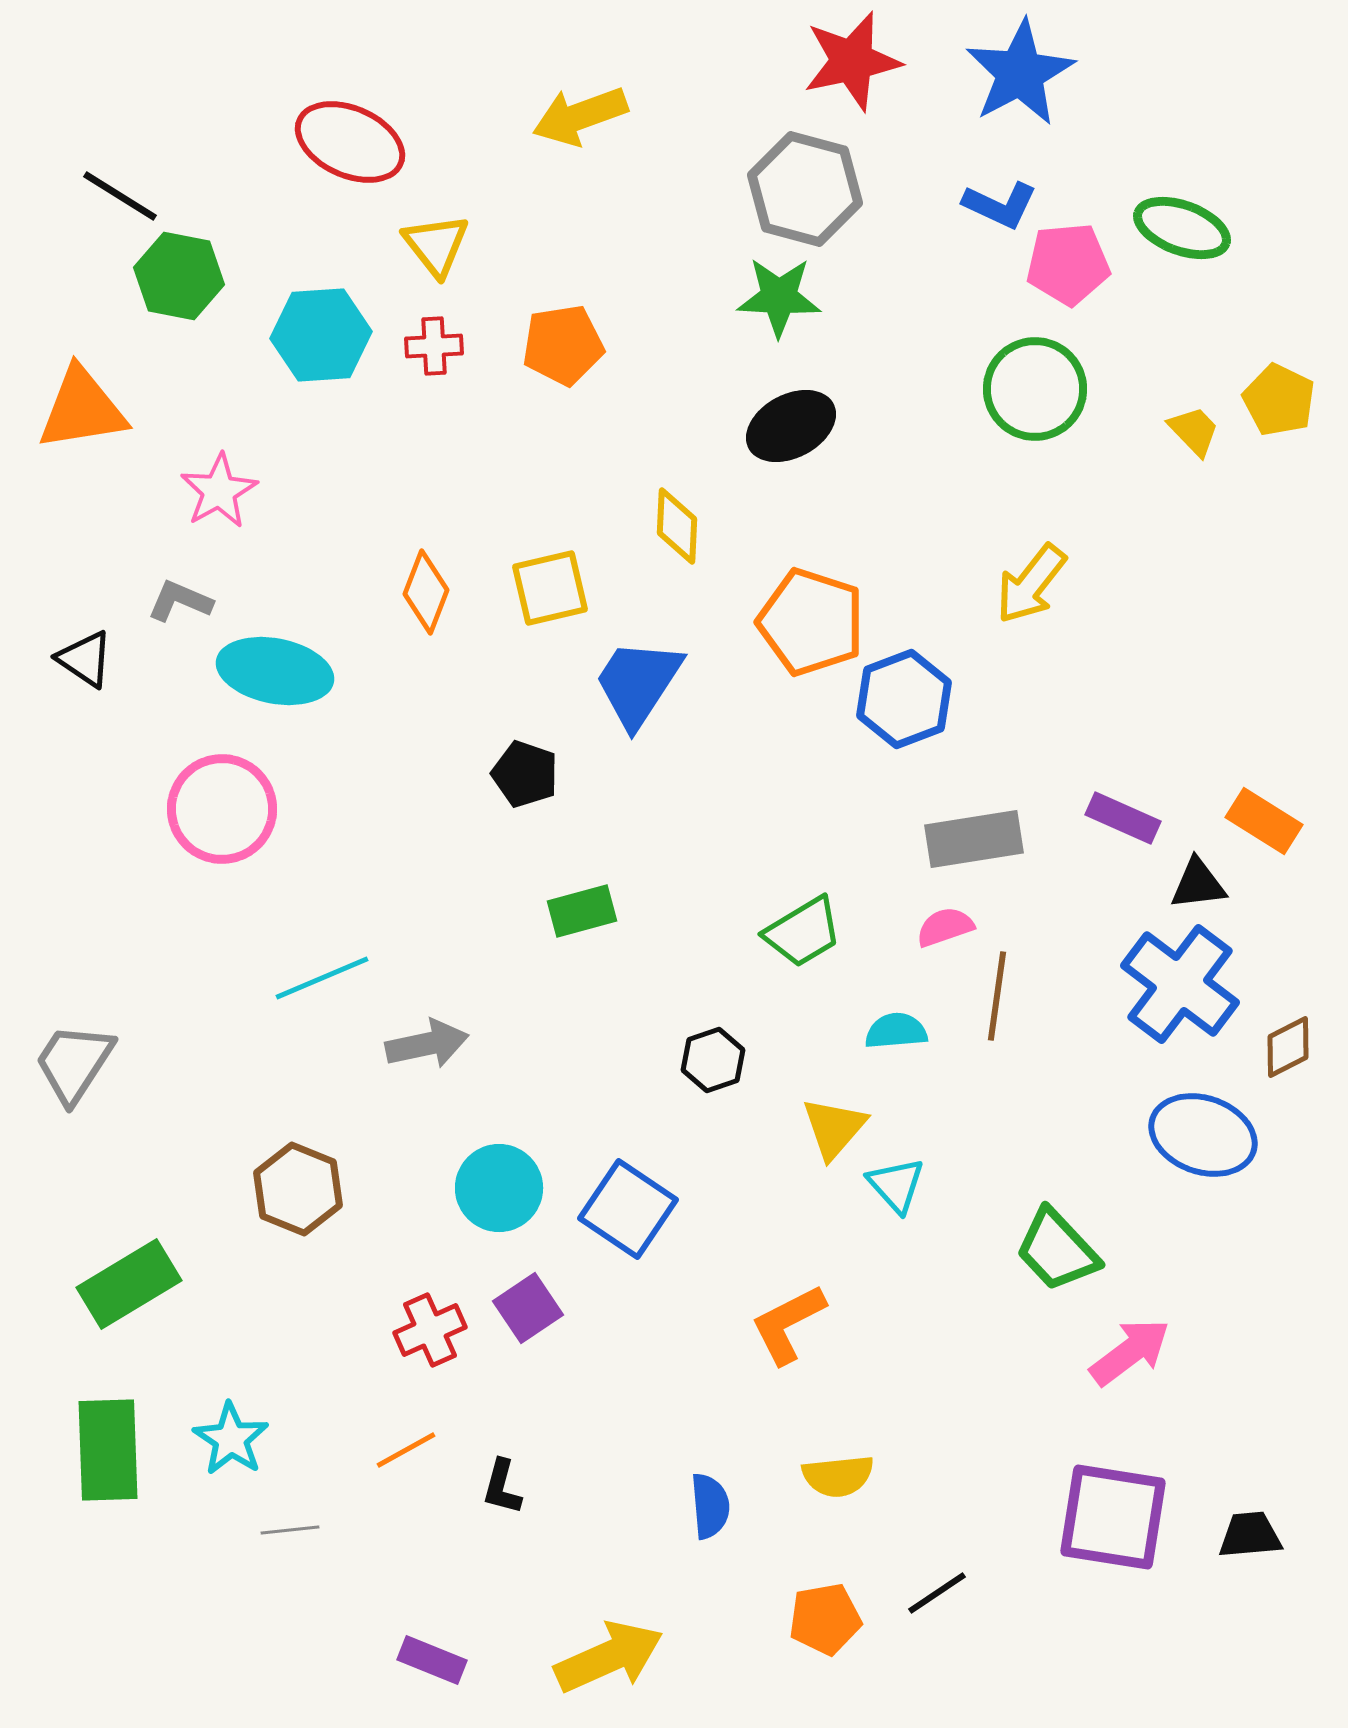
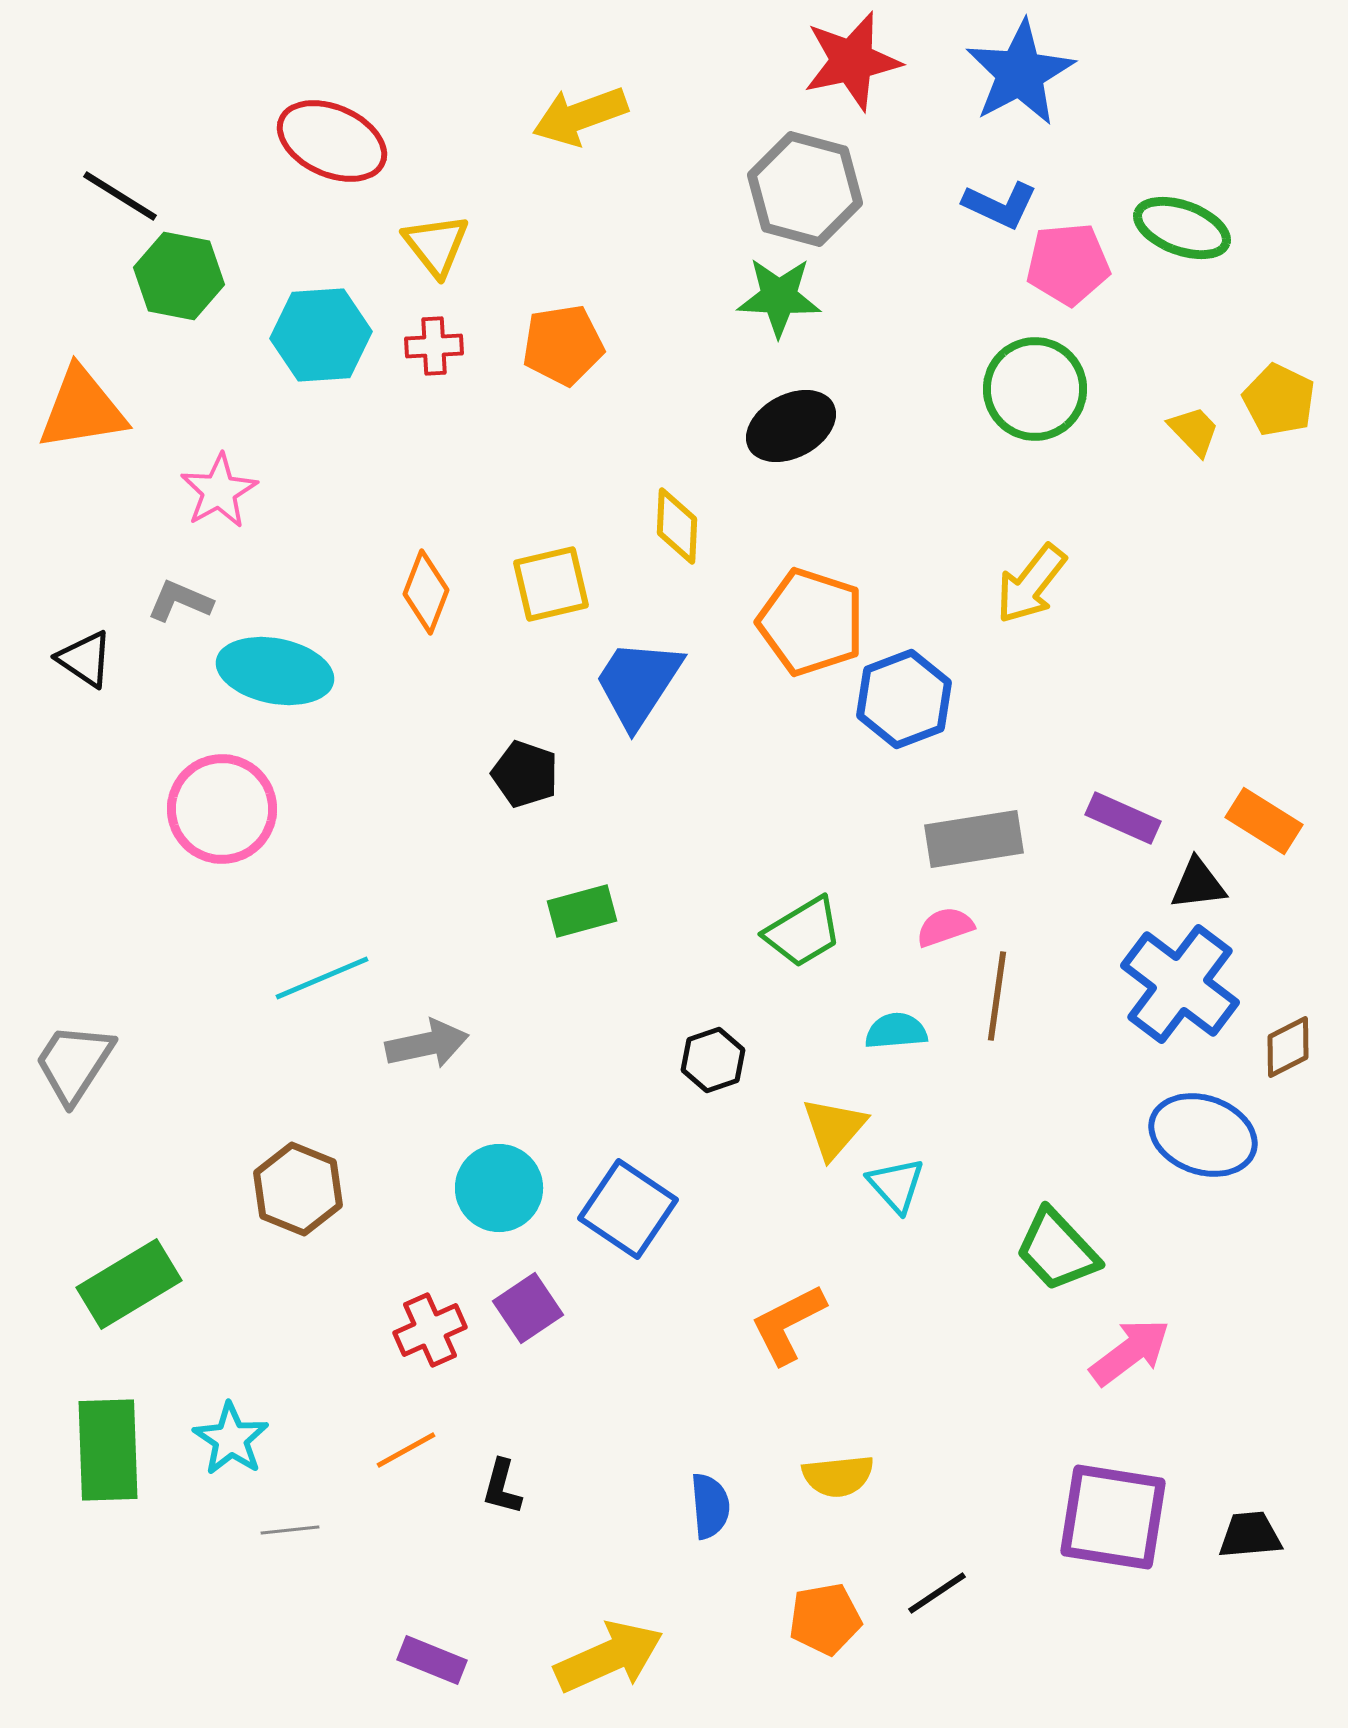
red ellipse at (350, 142): moved 18 px left, 1 px up
yellow square at (550, 588): moved 1 px right, 4 px up
